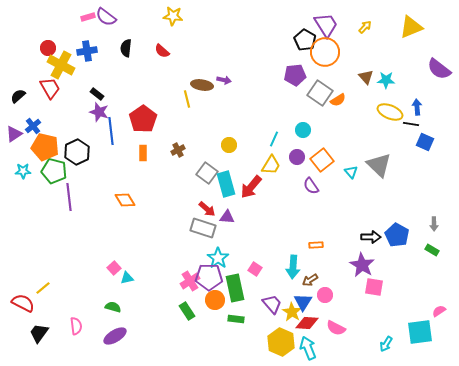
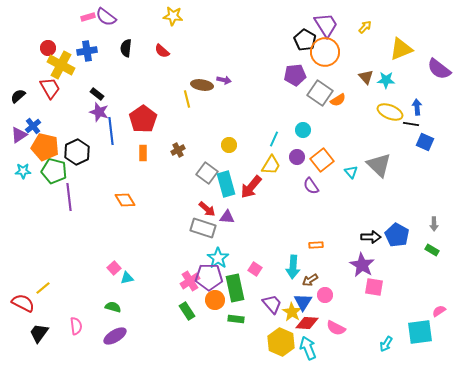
yellow triangle at (411, 27): moved 10 px left, 22 px down
purple triangle at (14, 134): moved 5 px right, 1 px down
